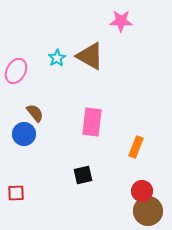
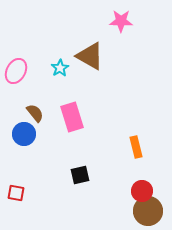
cyan star: moved 3 px right, 10 px down
pink rectangle: moved 20 px left, 5 px up; rotated 24 degrees counterclockwise
orange rectangle: rotated 35 degrees counterclockwise
black square: moved 3 px left
red square: rotated 12 degrees clockwise
